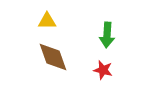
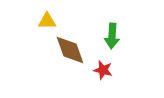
green arrow: moved 5 px right, 1 px down
brown diamond: moved 17 px right, 7 px up
